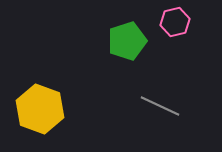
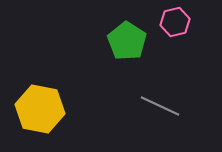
green pentagon: rotated 21 degrees counterclockwise
yellow hexagon: rotated 9 degrees counterclockwise
